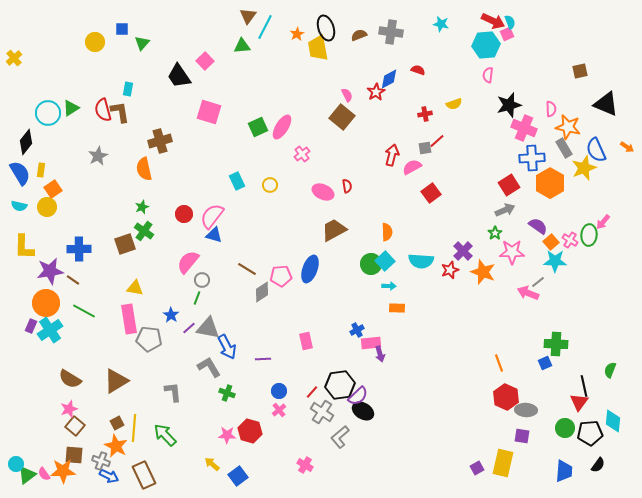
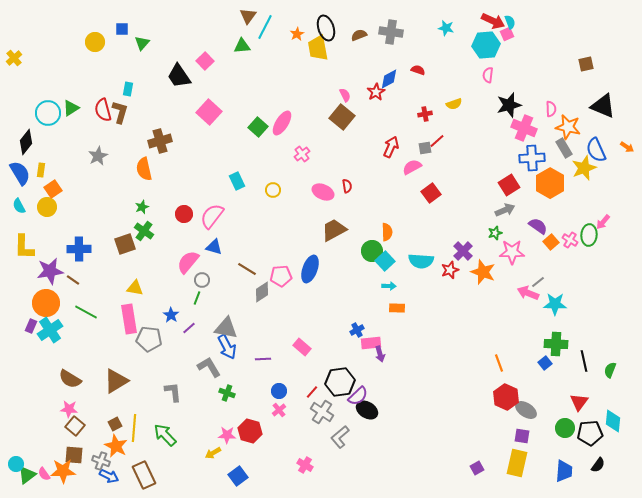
cyan star at (441, 24): moved 5 px right, 4 px down
brown square at (580, 71): moved 6 px right, 7 px up
pink semicircle at (347, 95): moved 2 px left
black triangle at (606, 104): moved 3 px left, 2 px down
brown L-shape at (120, 112): rotated 25 degrees clockwise
pink square at (209, 112): rotated 25 degrees clockwise
green square at (258, 127): rotated 24 degrees counterclockwise
pink ellipse at (282, 127): moved 4 px up
red arrow at (392, 155): moved 1 px left, 8 px up; rotated 10 degrees clockwise
yellow circle at (270, 185): moved 3 px right, 5 px down
cyan semicircle at (19, 206): rotated 49 degrees clockwise
green star at (495, 233): rotated 16 degrees clockwise
blue triangle at (214, 235): moved 12 px down
cyan star at (555, 261): moved 43 px down
green circle at (371, 264): moved 1 px right, 13 px up
green line at (84, 311): moved 2 px right, 1 px down
gray triangle at (208, 328): moved 18 px right
pink rectangle at (306, 341): moved 4 px left, 6 px down; rotated 36 degrees counterclockwise
blue square at (545, 363): rotated 16 degrees counterclockwise
black hexagon at (340, 385): moved 3 px up
black line at (584, 386): moved 25 px up
pink star at (69, 409): rotated 24 degrees clockwise
gray ellipse at (526, 410): rotated 30 degrees clockwise
black ellipse at (363, 411): moved 4 px right, 1 px up
brown square at (117, 423): moved 2 px left, 1 px down
yellow rectangle at (503, 463): moved 14 px right
yellow arrow at (212, 464): moved 1 px right, 11 px up; rotated 70 degrees counterclockwise
